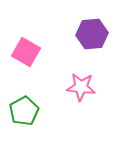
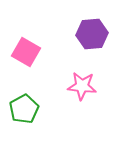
pink star: moved 1 px right, 1 px up
green pentagon: moved 2 px up
